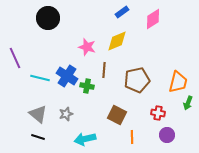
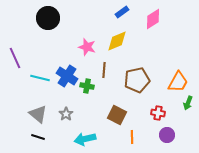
orange trapezoid: rotated 15 degrees clockwise
gray star: rotated 16 degrees counterclockwise
